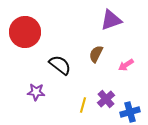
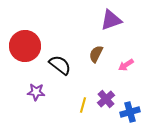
red circle: moved 14 px down
